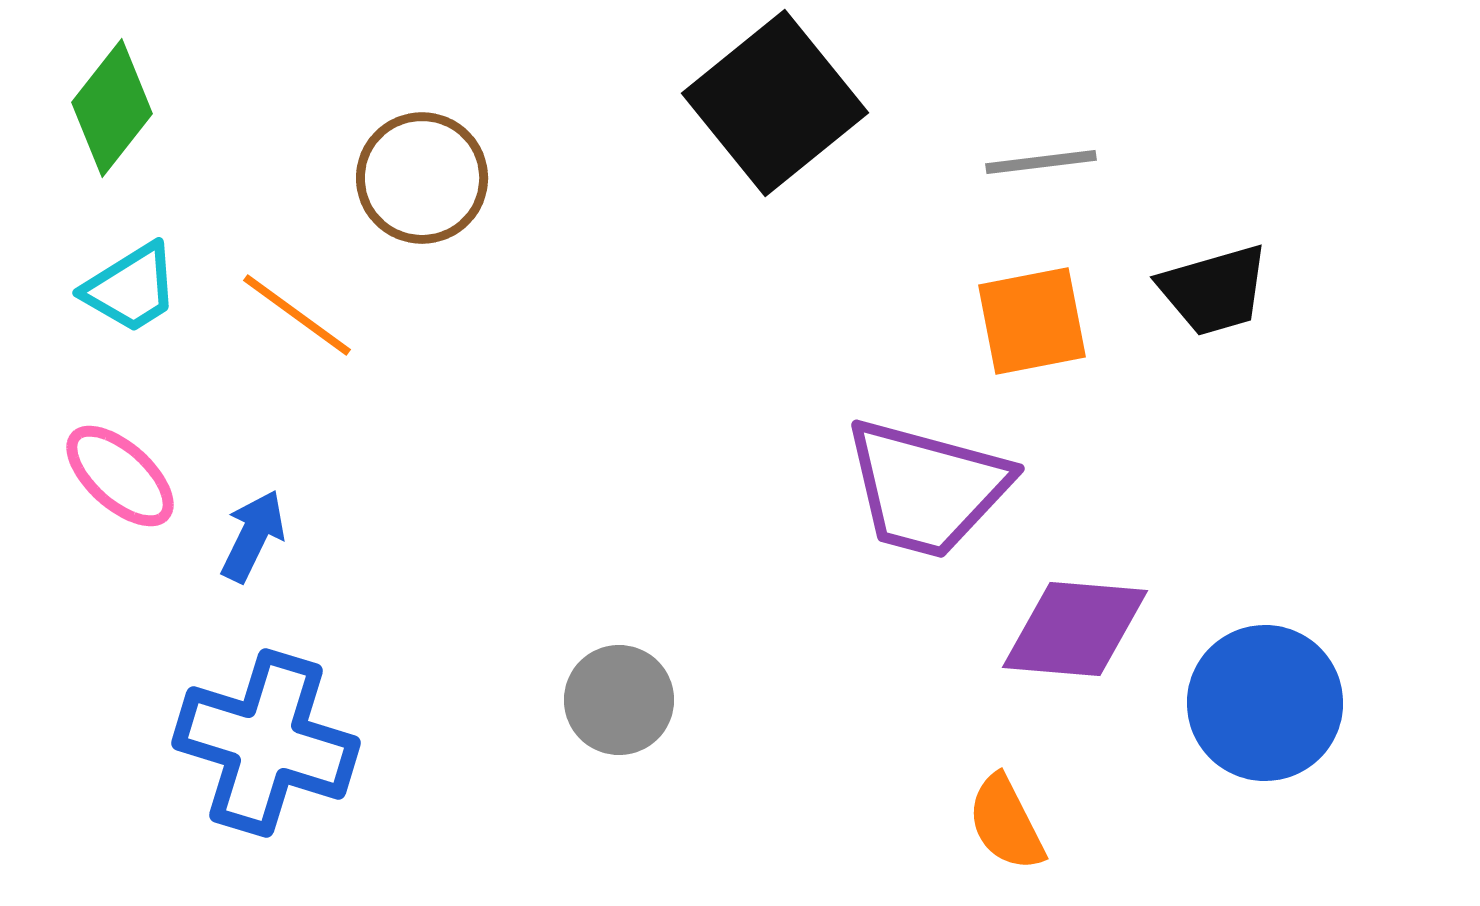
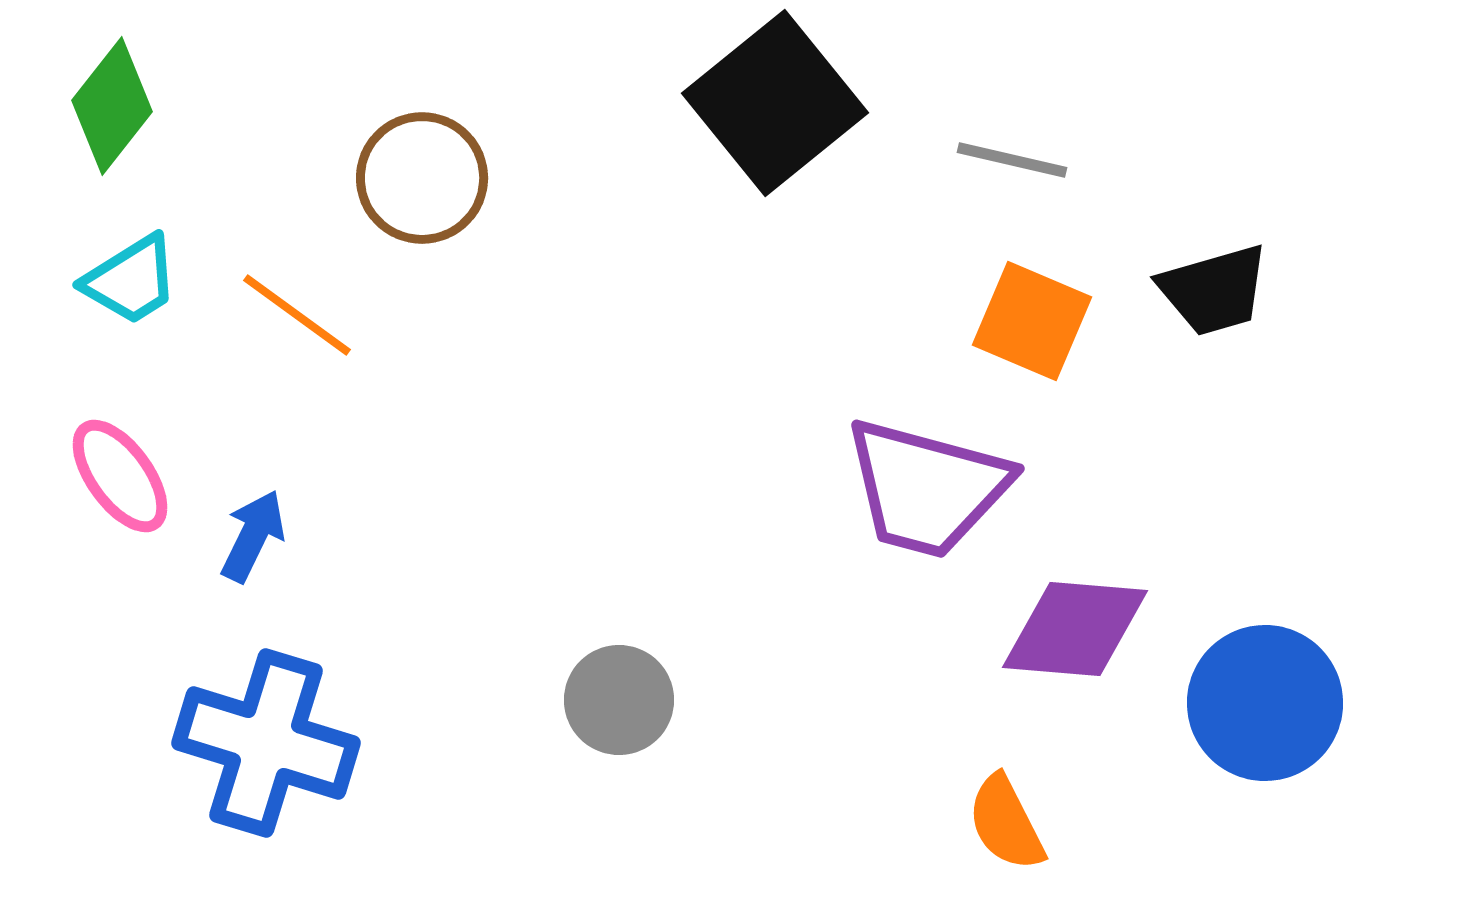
green diamond: moved 2 px up
gray line: moved 29 px left, 2 px up; rotated 20 degrees clockwise
cyan trapezoid: moved 8 px up
orange square: rotated 34 degrees clockwise
pink ellipse: rotated 12 degrees clockwise
